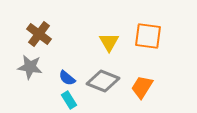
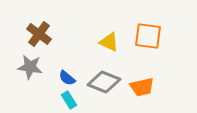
yellow triangle: rotated 35 degrees counterclockwise
gray diamond: moved 1 px right, 1 px down
orange trapezoid: rotated 135 degrees counterclockwise
